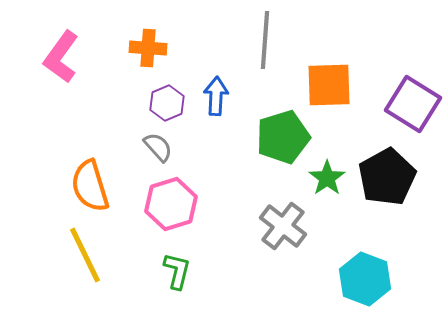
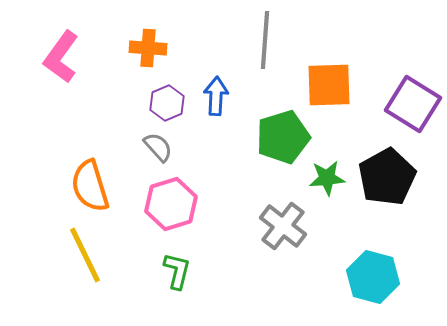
green star: rotated 30 degrees clockwise
cyan hexagon: moved 8 px right, 2 px up; rotated 6 degrees counterclockwise
